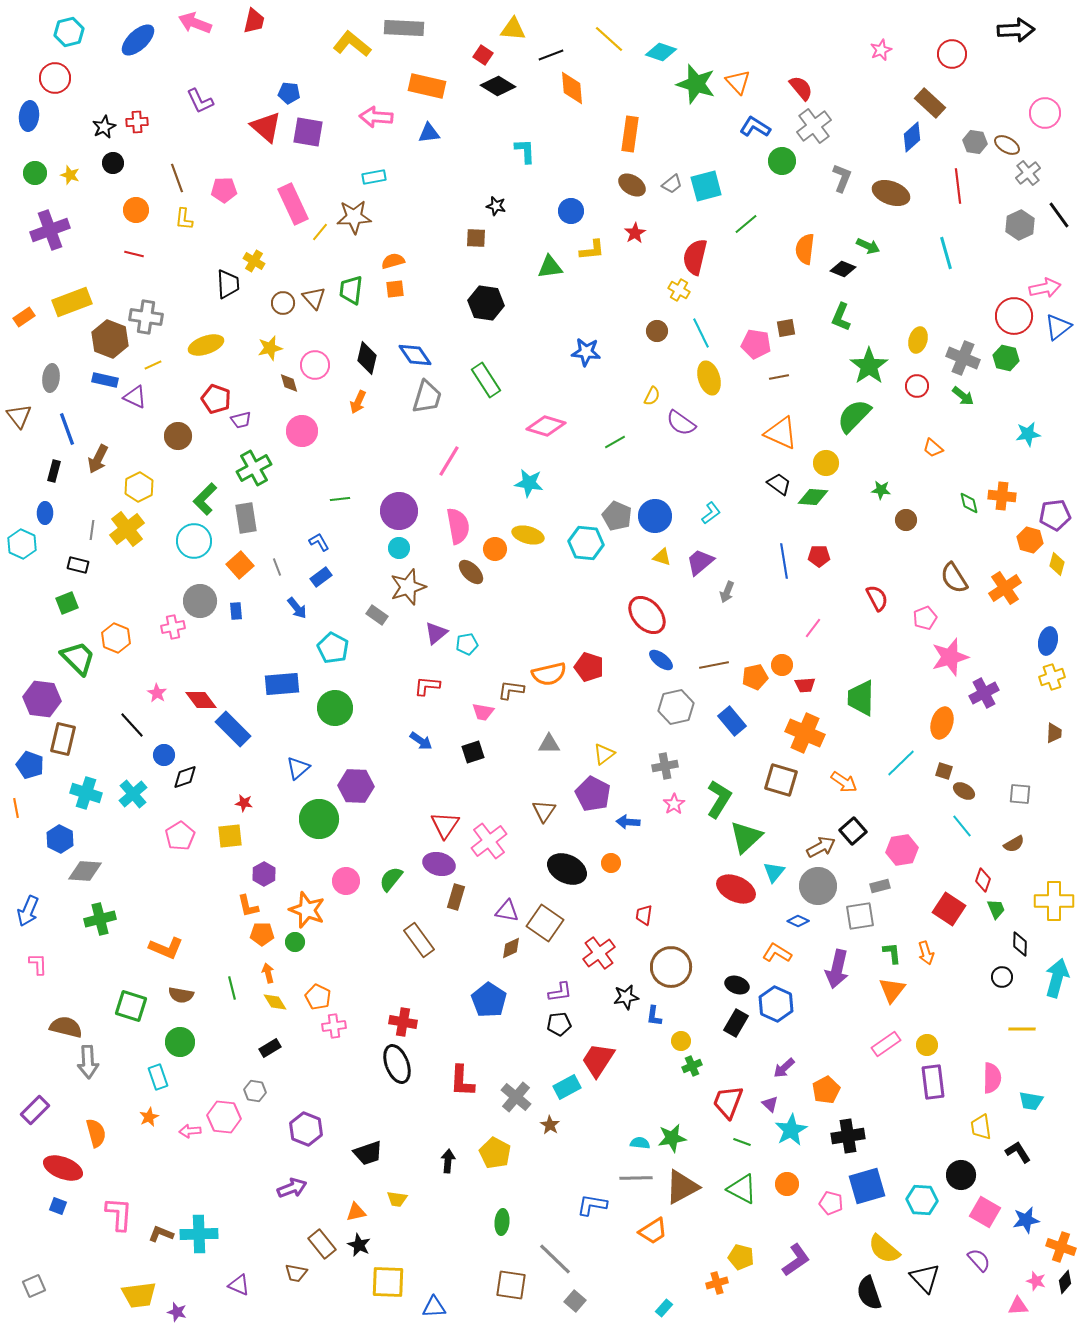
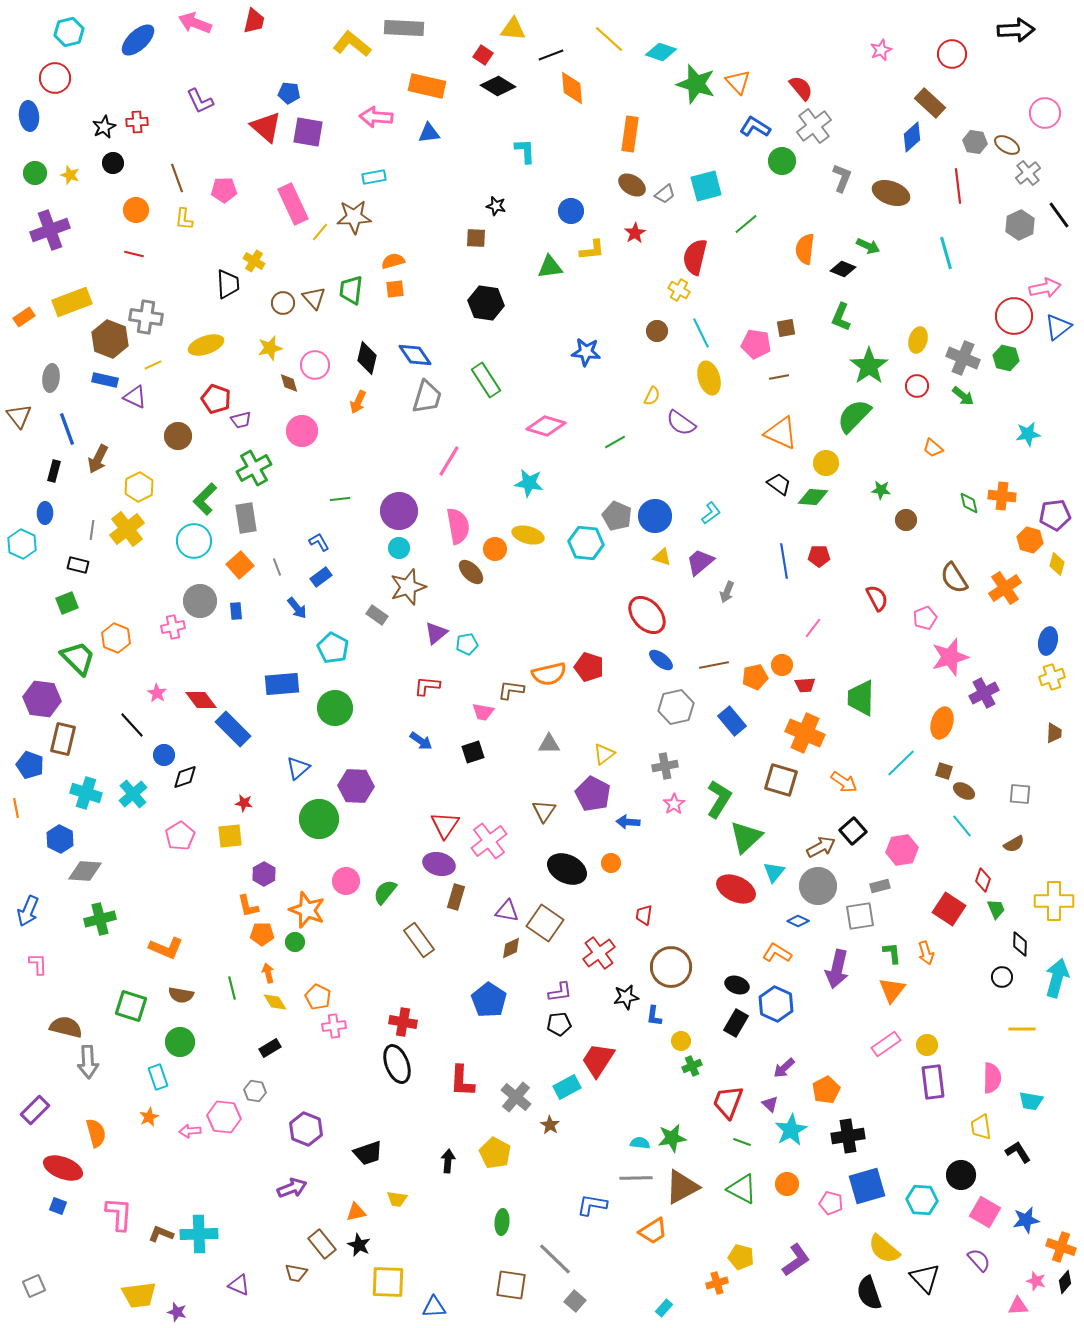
blue ellipse at (29, 116): rotated 12 degrees counterclockwise
gray trapezoid at (672, 184): moved 7 px left, 10 px down
green semicircle at (391, 879): moved 6 px left, 13 px down
